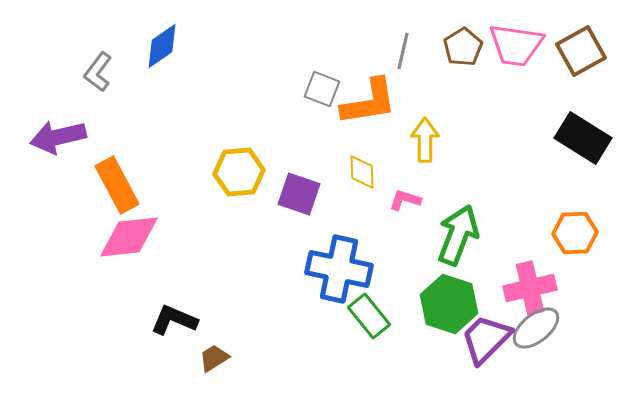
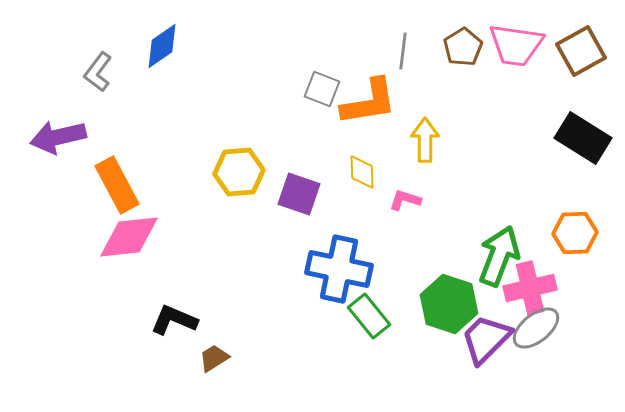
gray line: rotated 6 degrees counterclockwise
green arrow: moved 41 px right, 21 px down
